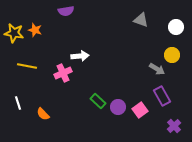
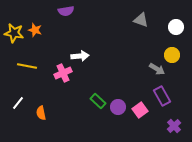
white line: rotated 56 degrees clockwise
orange semicircle: moved 2 px left, 1 px up; rotated 32 degrees clockwise
